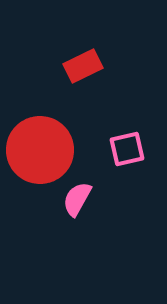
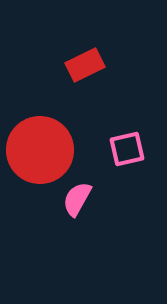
red rectangle: moved 2 px right, 1 px up
